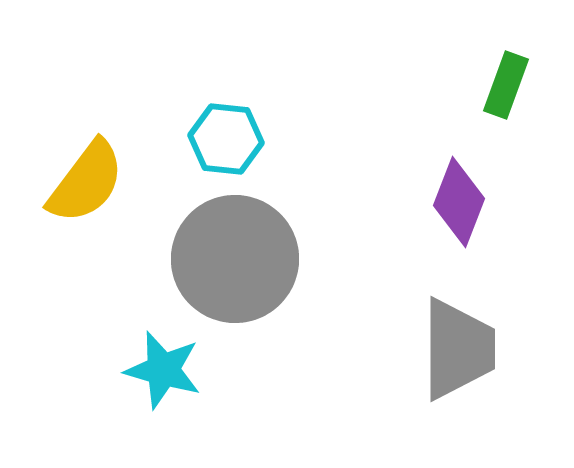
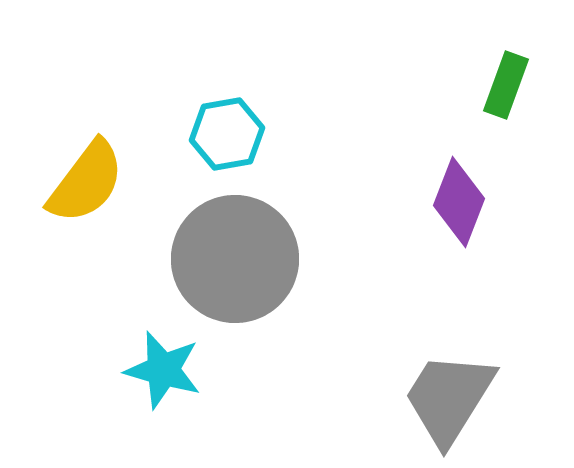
cyan hexagon: moved 1 px right, 5 px up; rotated 16 degrees counterclockwise
gray trapezoid: moved 9 px left, 49 px down; rotated 148 degrees counterclockwise
